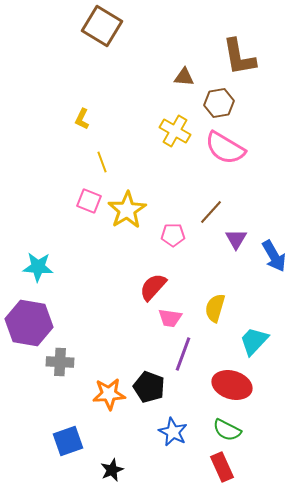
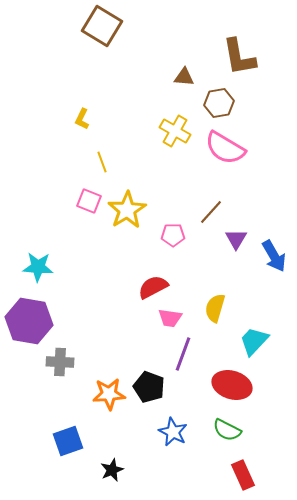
red semicircle: rotated 20 degrees clockwise
purple hexagon: moved 2 px up
red rectangle: moved 21 px right, 8 px down
